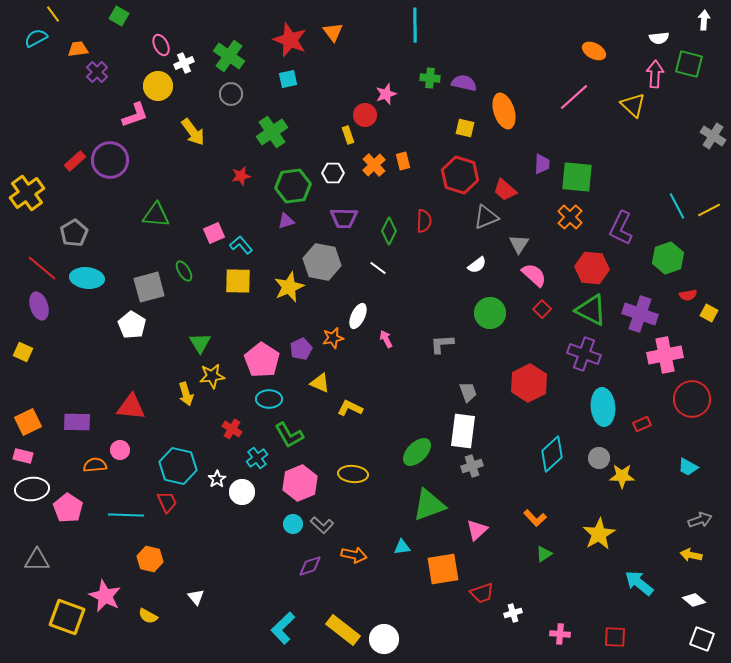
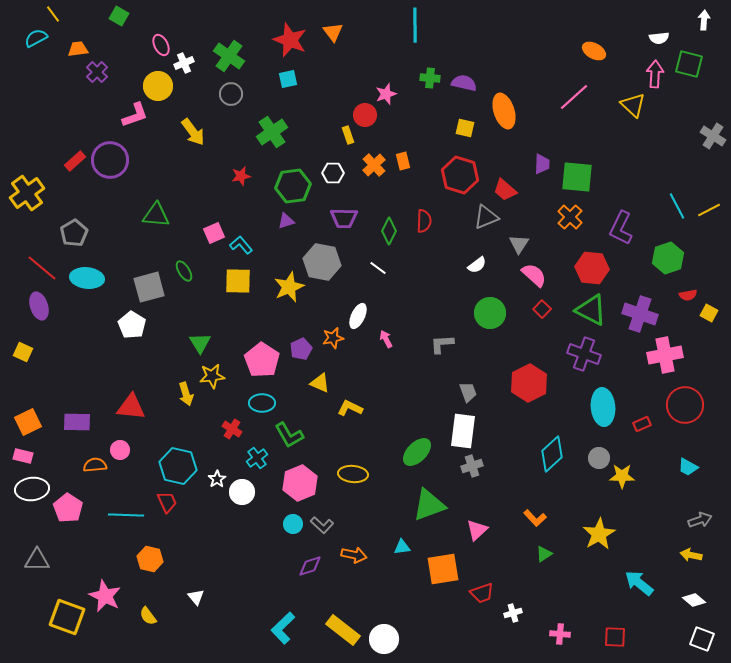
cyan ellipse at (269, 399): moved 7 px left, 4 px down
red circle at (692, 399): moved 7 px left, 6 px down
yellow semicircle at (148, 616): rotated 24 degrees clockwise
